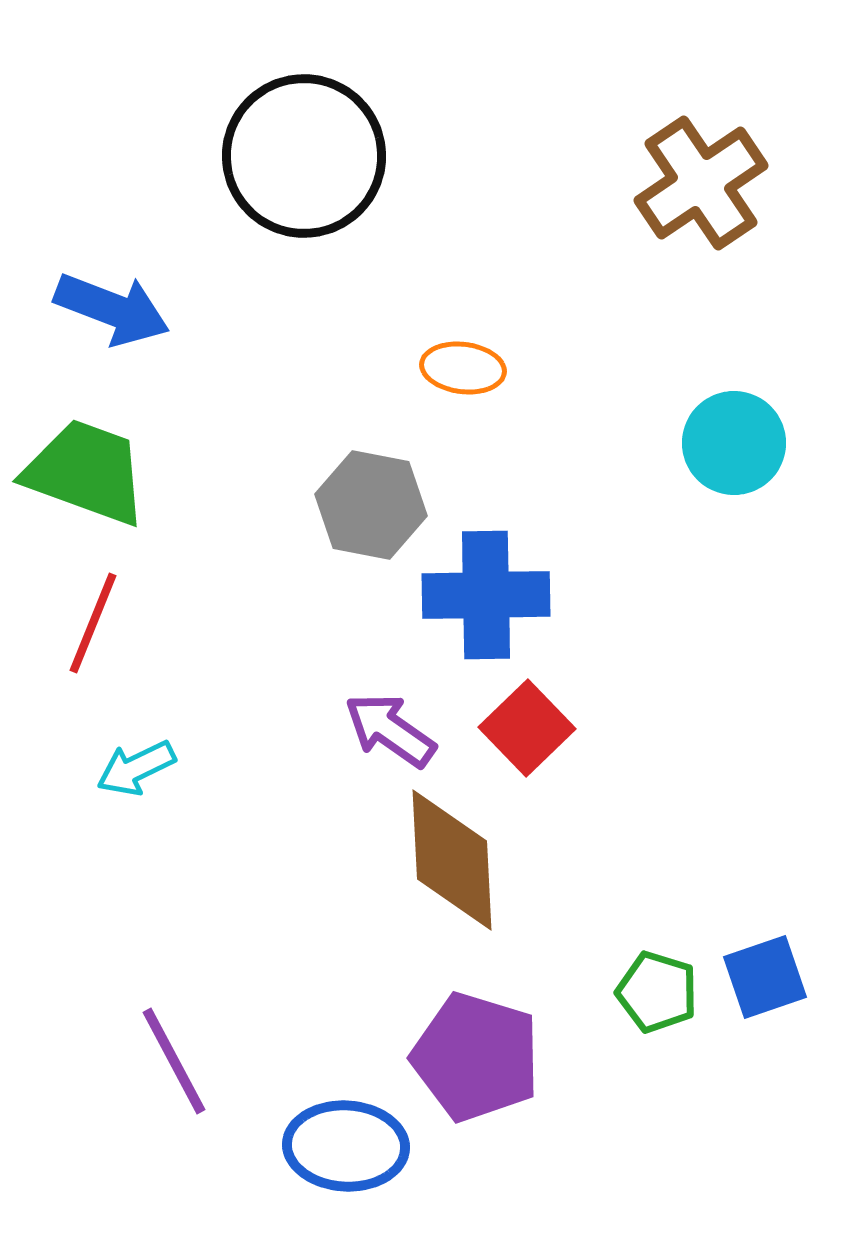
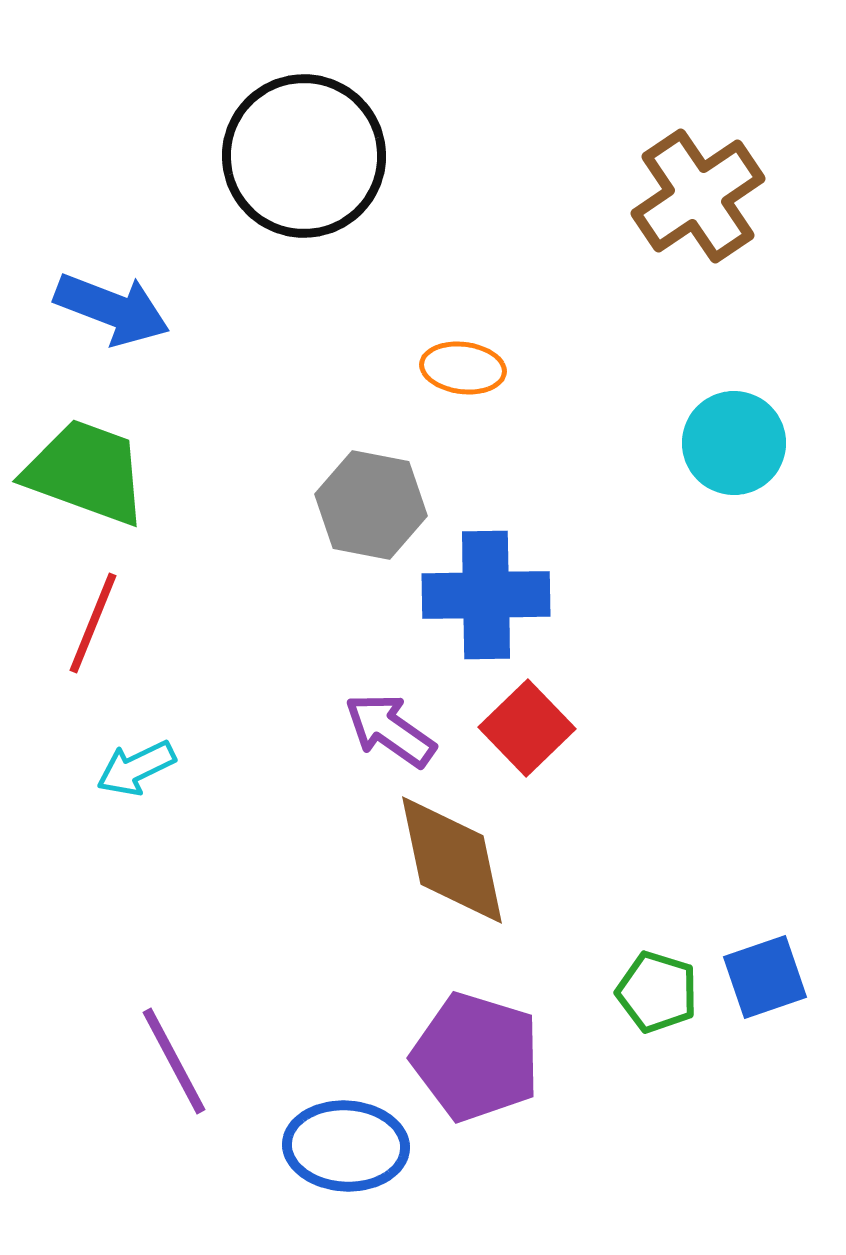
brown cross: moved 3 px left, 13 px down
brown diamond: rotated 9 degrees counterclockwise
